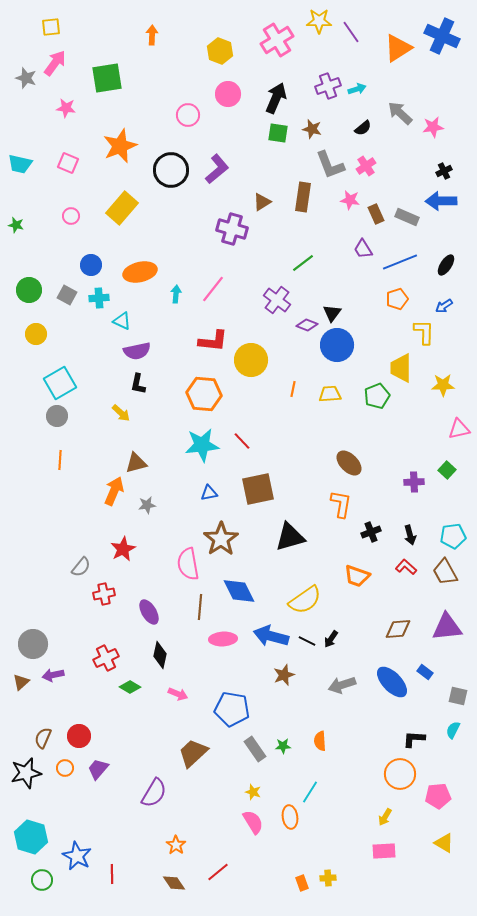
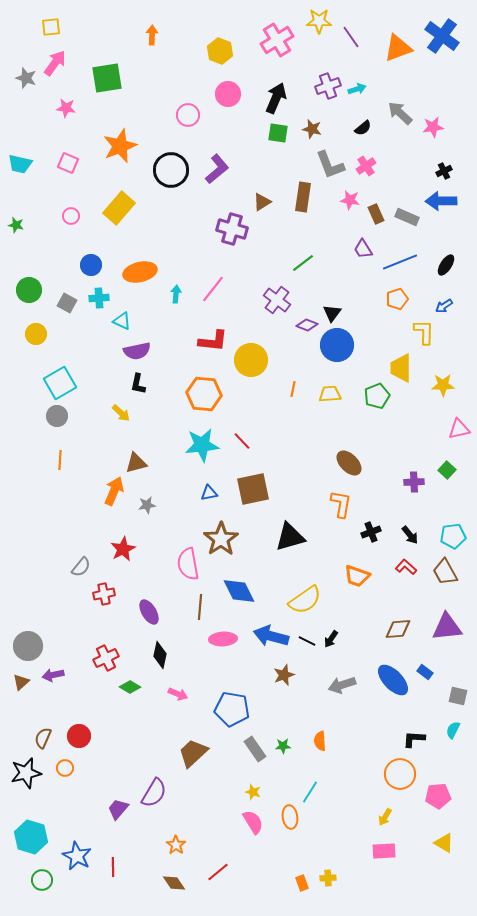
purple line at (351, 32): moved 5 px down
blue cross at (442, 36): rotated 12 degrees clockwise
orange triangle at (398, 48): rotated 12 degrees clockwise
yellow rectangle at (122, 208): moved 3 px left
gray square at (67, 295): moved 8 px down
brown square at (258, 489): moved 5 px left
black arrow at (410, 535): rotated 24 degrees counterclockwise
gray circle at (33, 644): moved 5 px left, 2 px down
blue ellipse at (392, 682): moved 1 px right, 2 px up
purple trapezoid at (98, 769): moved 20 px right, 40 px down
red line at (112, 874): moved 1 px right, 7 px up
